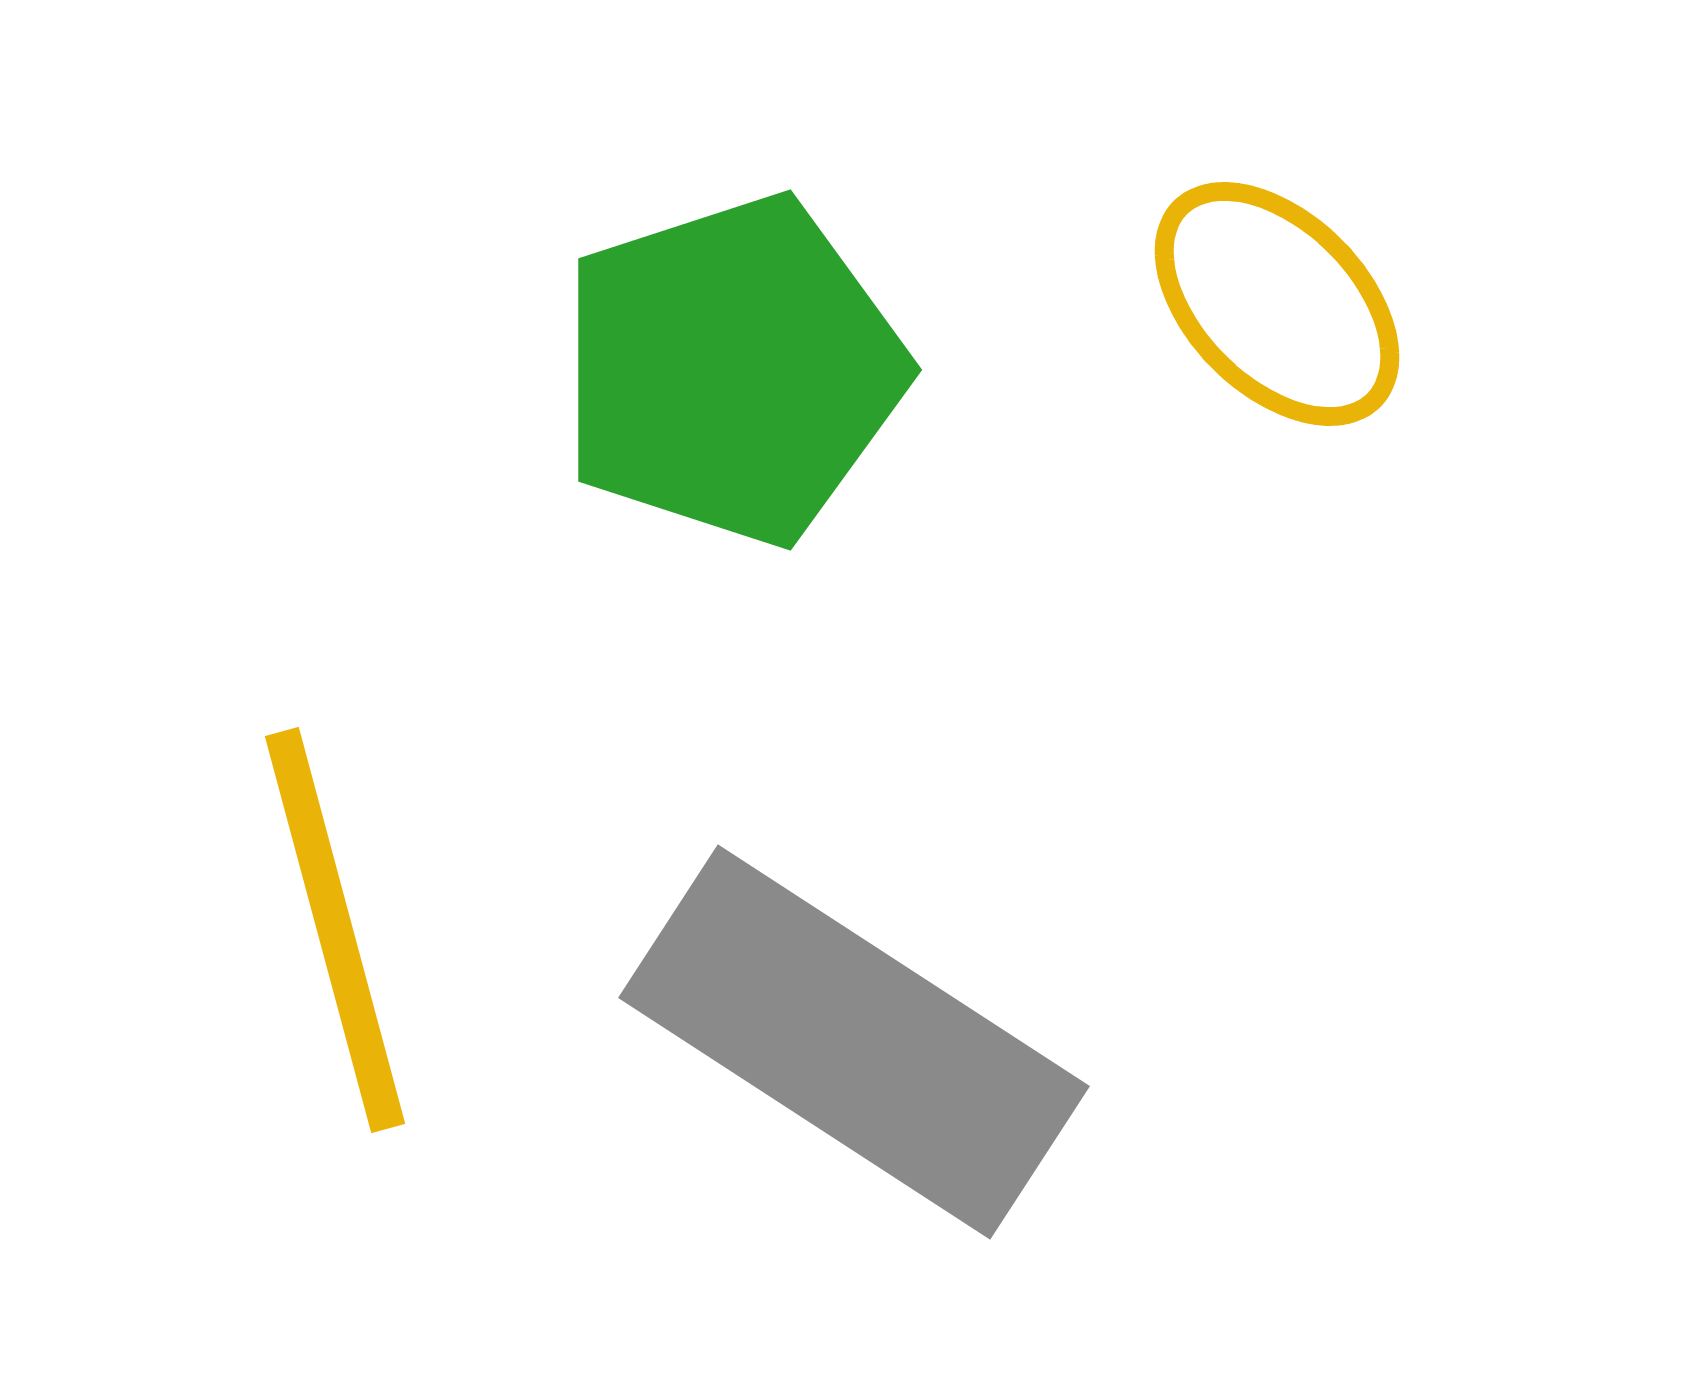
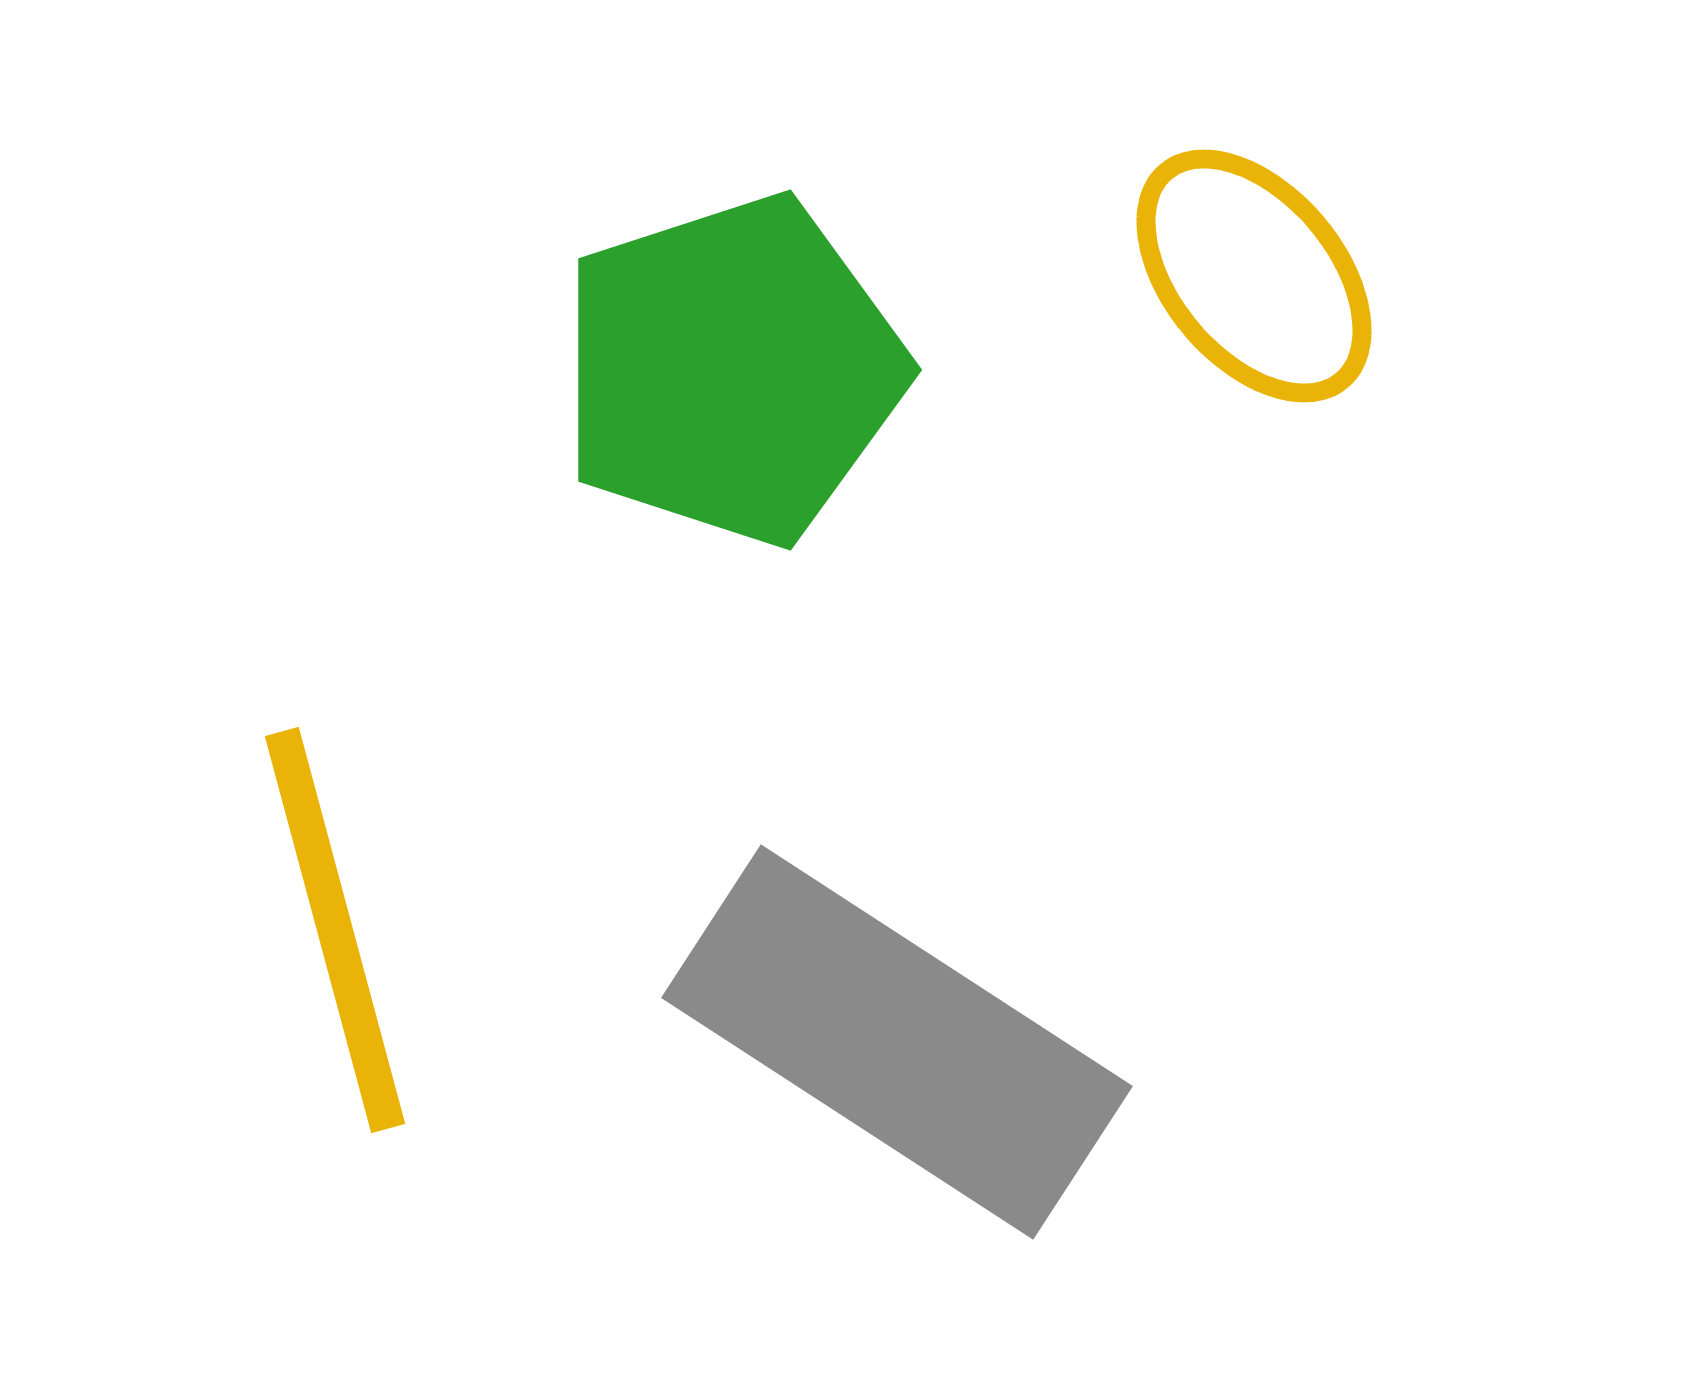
yellow ellipse: moved 23 px left, 28 px up; rotated 5 degrees clockwise
gray rectangle: moved 43 px right
